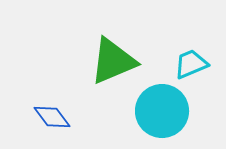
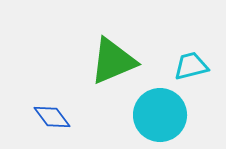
cyan trapezoid: moved 2 px down; rotated 9 degrees clockwise
cyan circle: moved 2 px left, 4 px down
